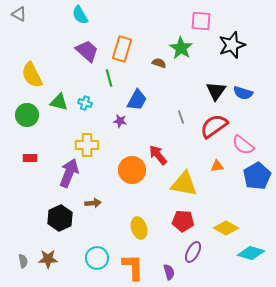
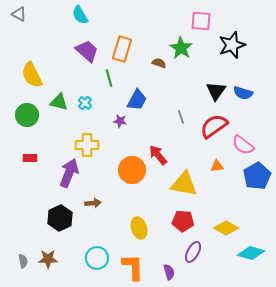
cyan cross: rotated 24 degrees clockwise
